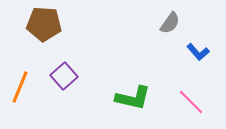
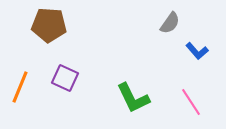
brown pentagon: moved 5 px right, 1 px down
blue L-shape: moved 1 px left, 1 px up
purple square: moved 1 px right, 2 px down; rotated 24 degrees counterclockwise
green L-shape: rotated 51 degrees clockwise
pink line: rotated 12 degrees clockwise
